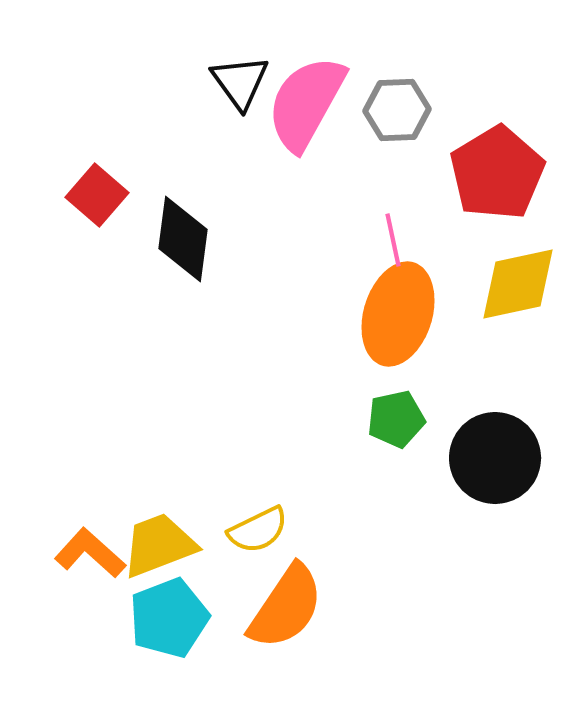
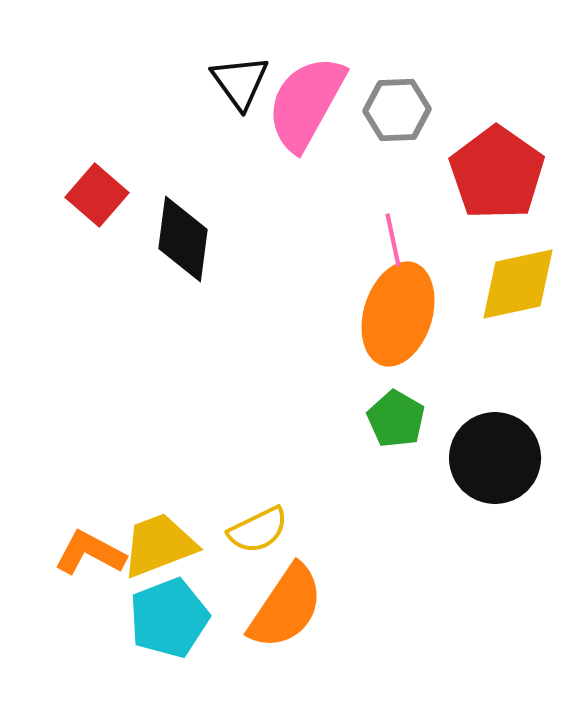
red pentagon: rotated 6 degrees counterclockwise
green pentagon: rotated 30 degrees counterclockwise
orange L-shape: rotated 14 degrees counterclockwise
